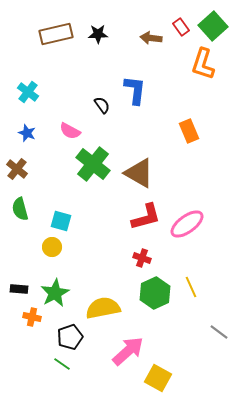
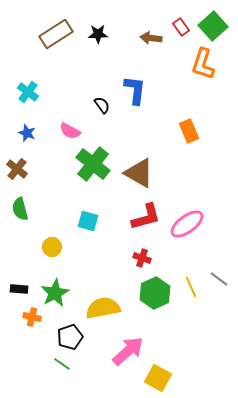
brown rectangle: rotated 20 degrees counterclockwise
cyan square: moved 27 px right
gray line: moved 53 px up
